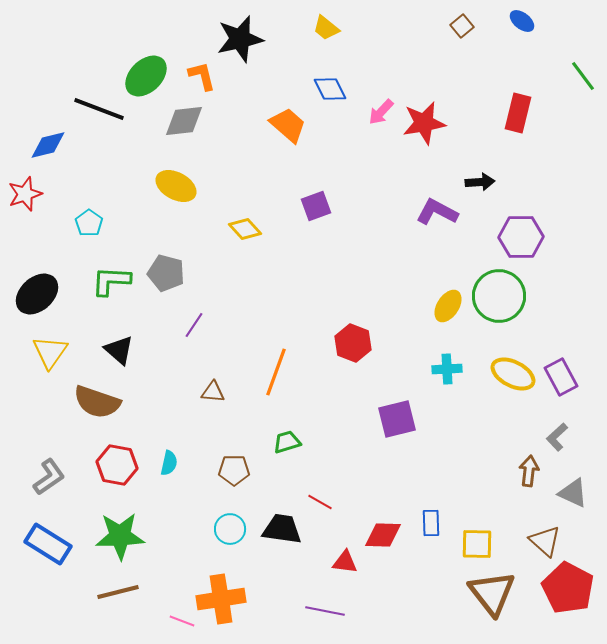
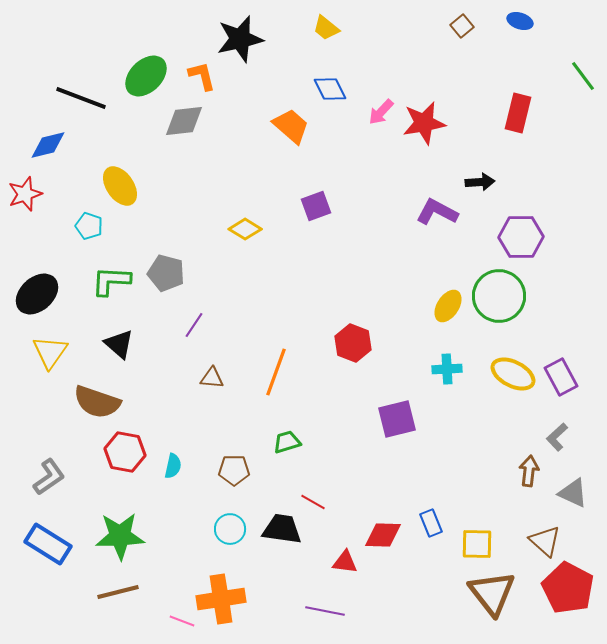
blue ellipse at (522, 21): moved 2 px left; rotated 20 degrees counterclockwise
black line at (99, 109): moved 18 px left, 11 px up
orange trapezoid at (288, 125): moved 3 px right, 1 px down
yellow ellipse at (176, 186): moved 56 px left; rotated 27 degrees clockwise
cyan pentagon at (89, 223): moved 3 px down; rotated 16 degrees counterclockwise
yellow diamond at (245, 229): rotated 16 degrees counterclockwise
black triangle at (119, 350): moved 6 px up
brown triangle at (213, 392): moved 1 px left, 14 px up
cyan semicircle at (169, 463): moved 4 px right, 3 px down
red hexagon at (117, 465): moved 8 px right, 13 px up
red line at (320, 502): moved 7 px left
blue rectangle at (431, 523): rotated 20 degrees counterclockwise
